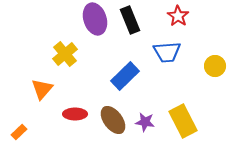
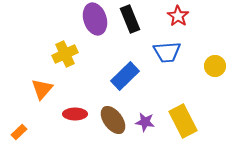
black rectangle: moved 1 px up
yellow cross: rotated 15 degrees clockwise
